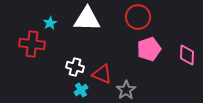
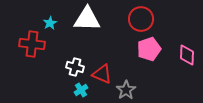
red circle: moved 3 px right, 2 px down
